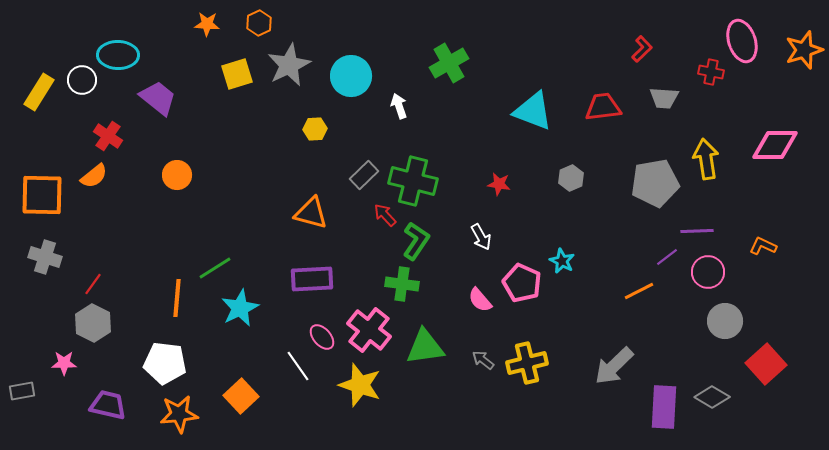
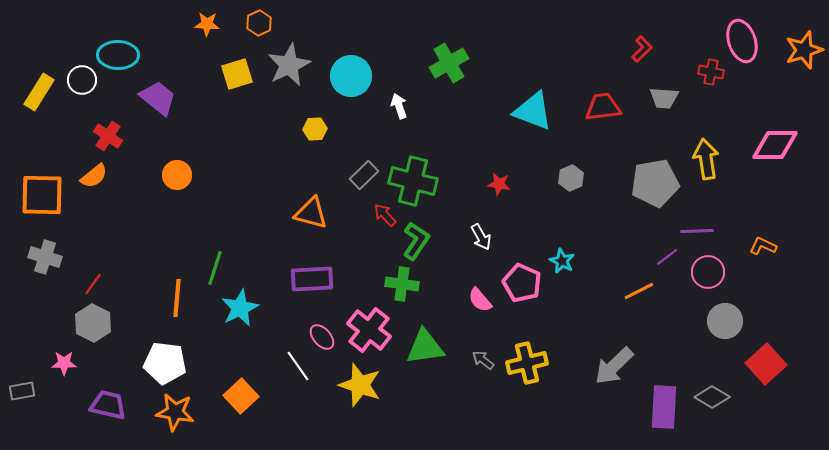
green line at (215, 268): rotated 40 degrees counterclockwise
orange star at (179, 414): moved 4 px left, 2 px up; rotated 15 degrees clockwise
